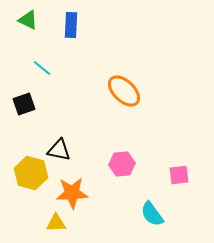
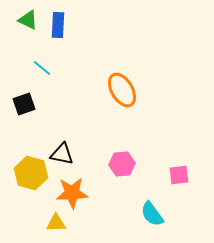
blue rectangle: moved 13 px left
orange ellipse: moved 2 px left, 1 px up; rotated 16 degrees clockwise
black triangle: moved 3 px right, 4 px down
